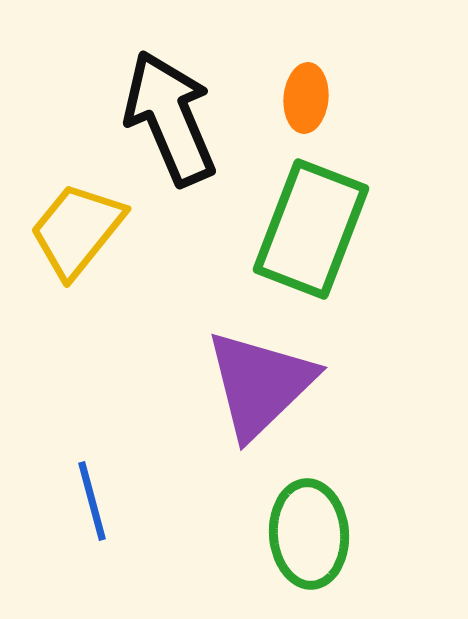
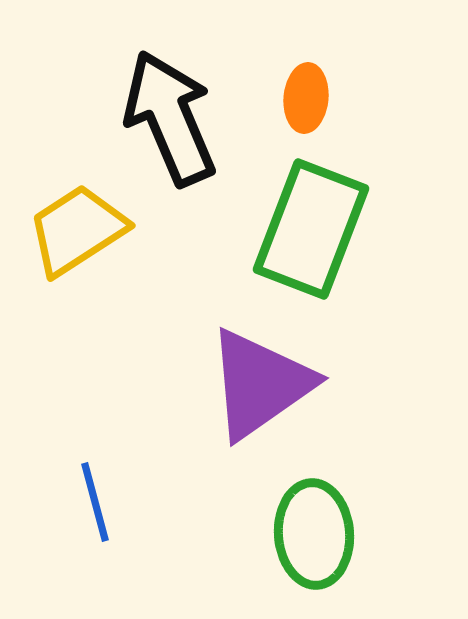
yellow trapezoid: rotated 18 degrees clockwise
purple triangle: rotated 9 degrees clockwise
blue line: moved 3 px right, 1 px down
green ellipse: moved 5 px right
